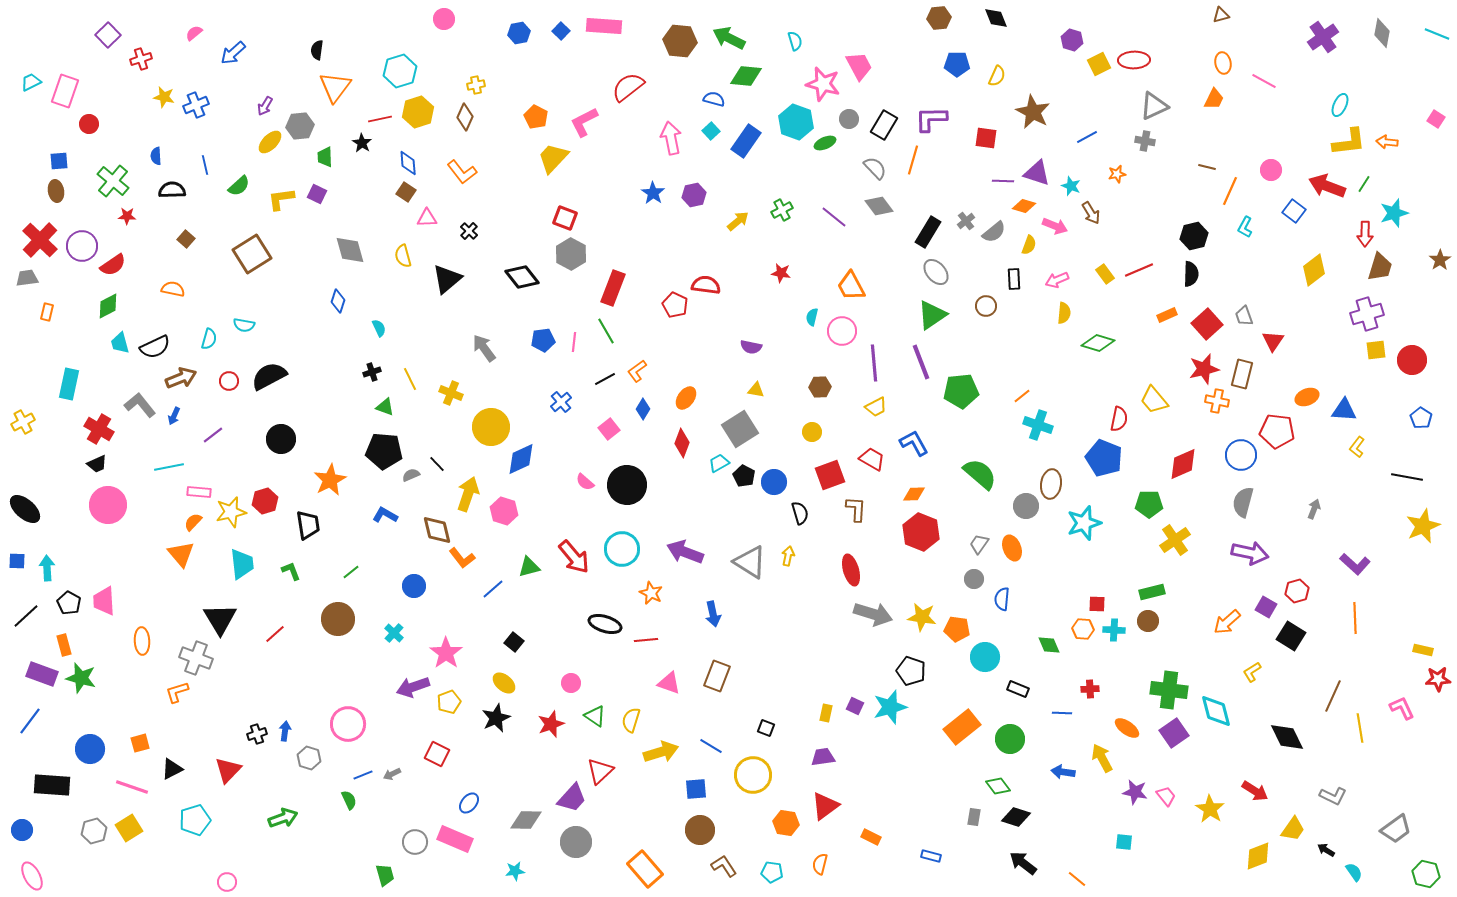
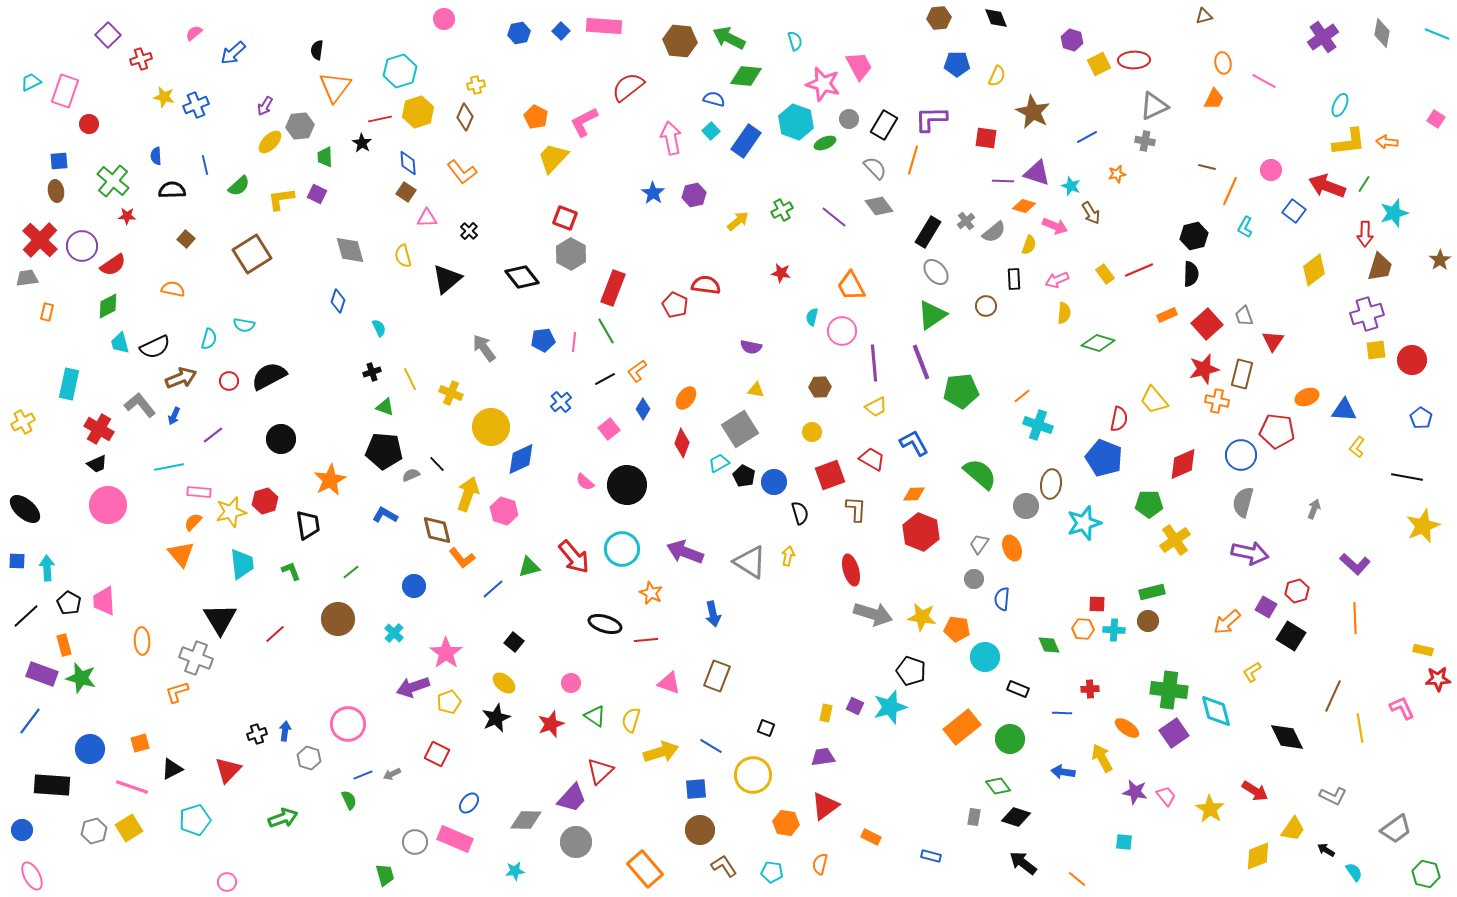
brown triangle at (1221, 15): moved 17 px left, 1 px down
